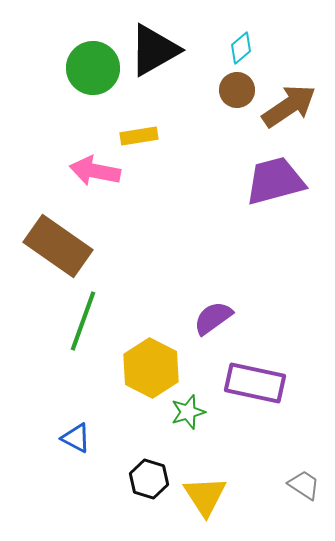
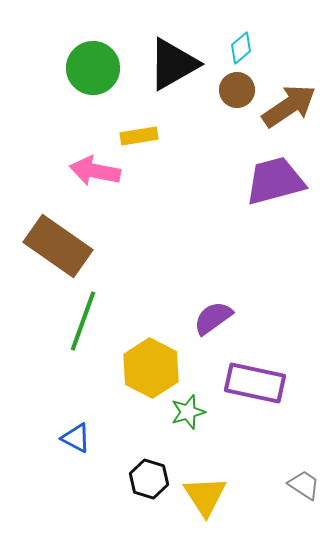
black triangle: moved 19 px right, 14 px down
